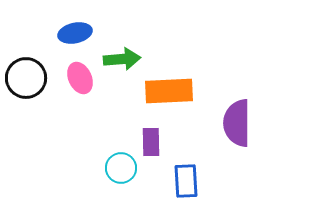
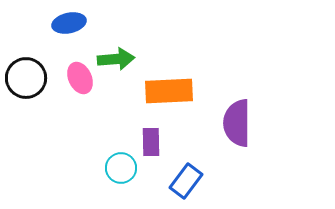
blue ellipse: moved 6 px left, 10 px up
green arrow: moved 6 px left
blue rectangle: rotated 40 degrees clockwise
